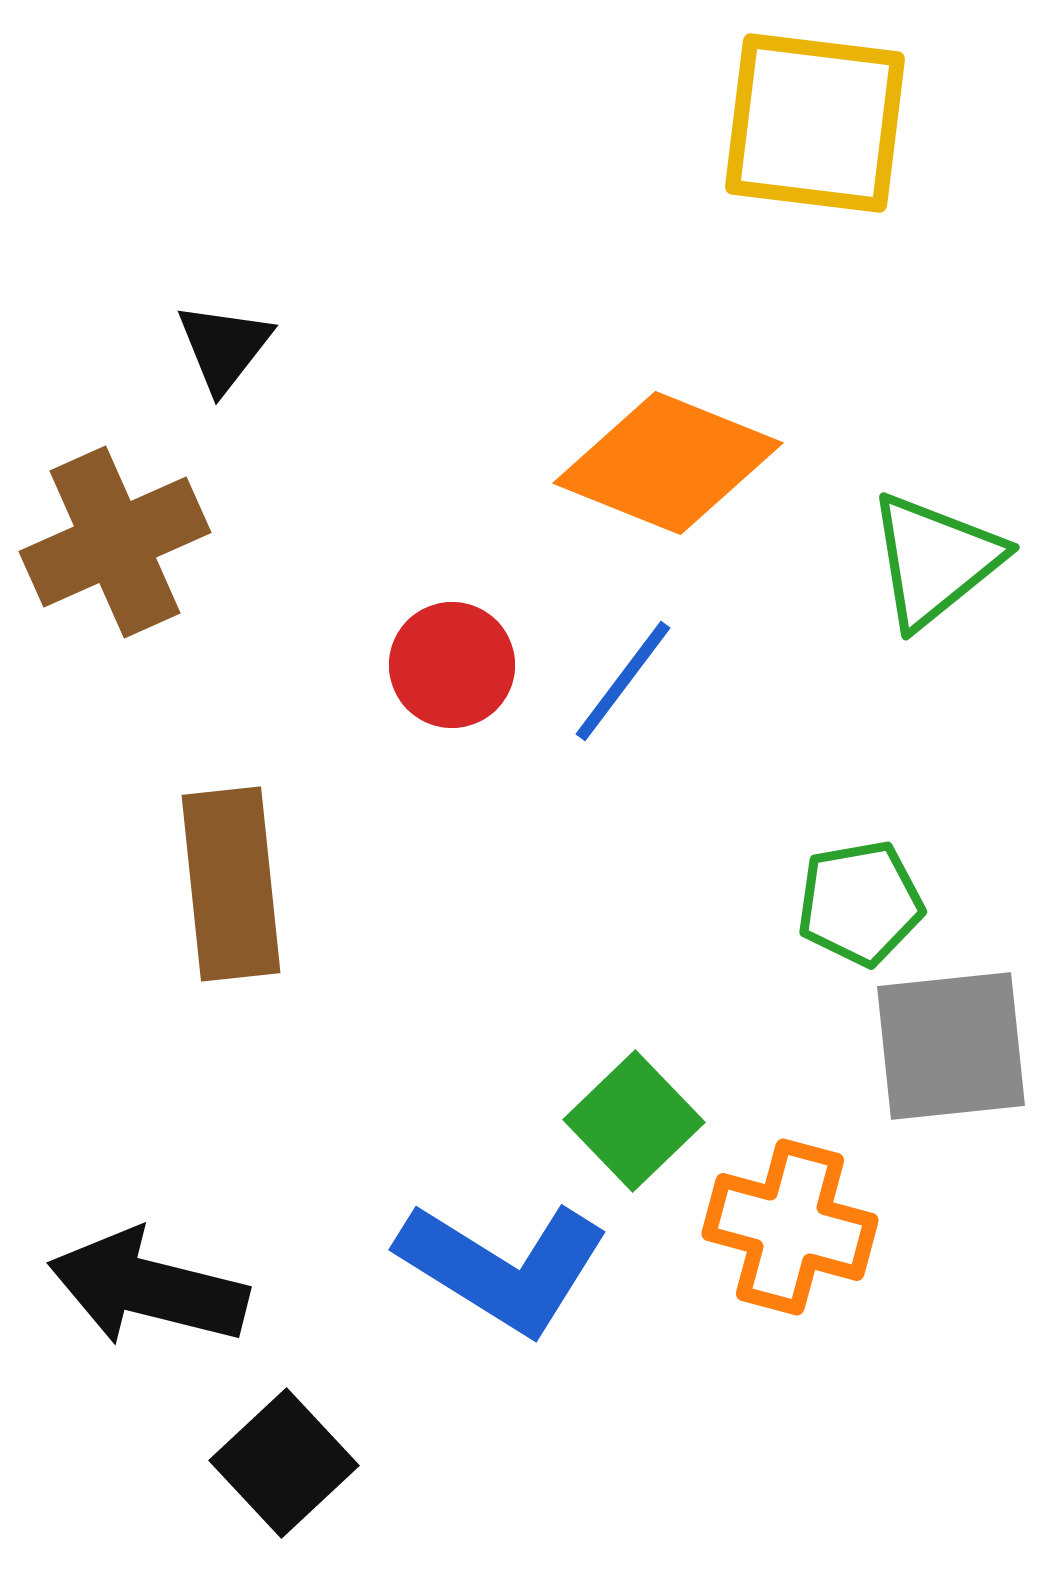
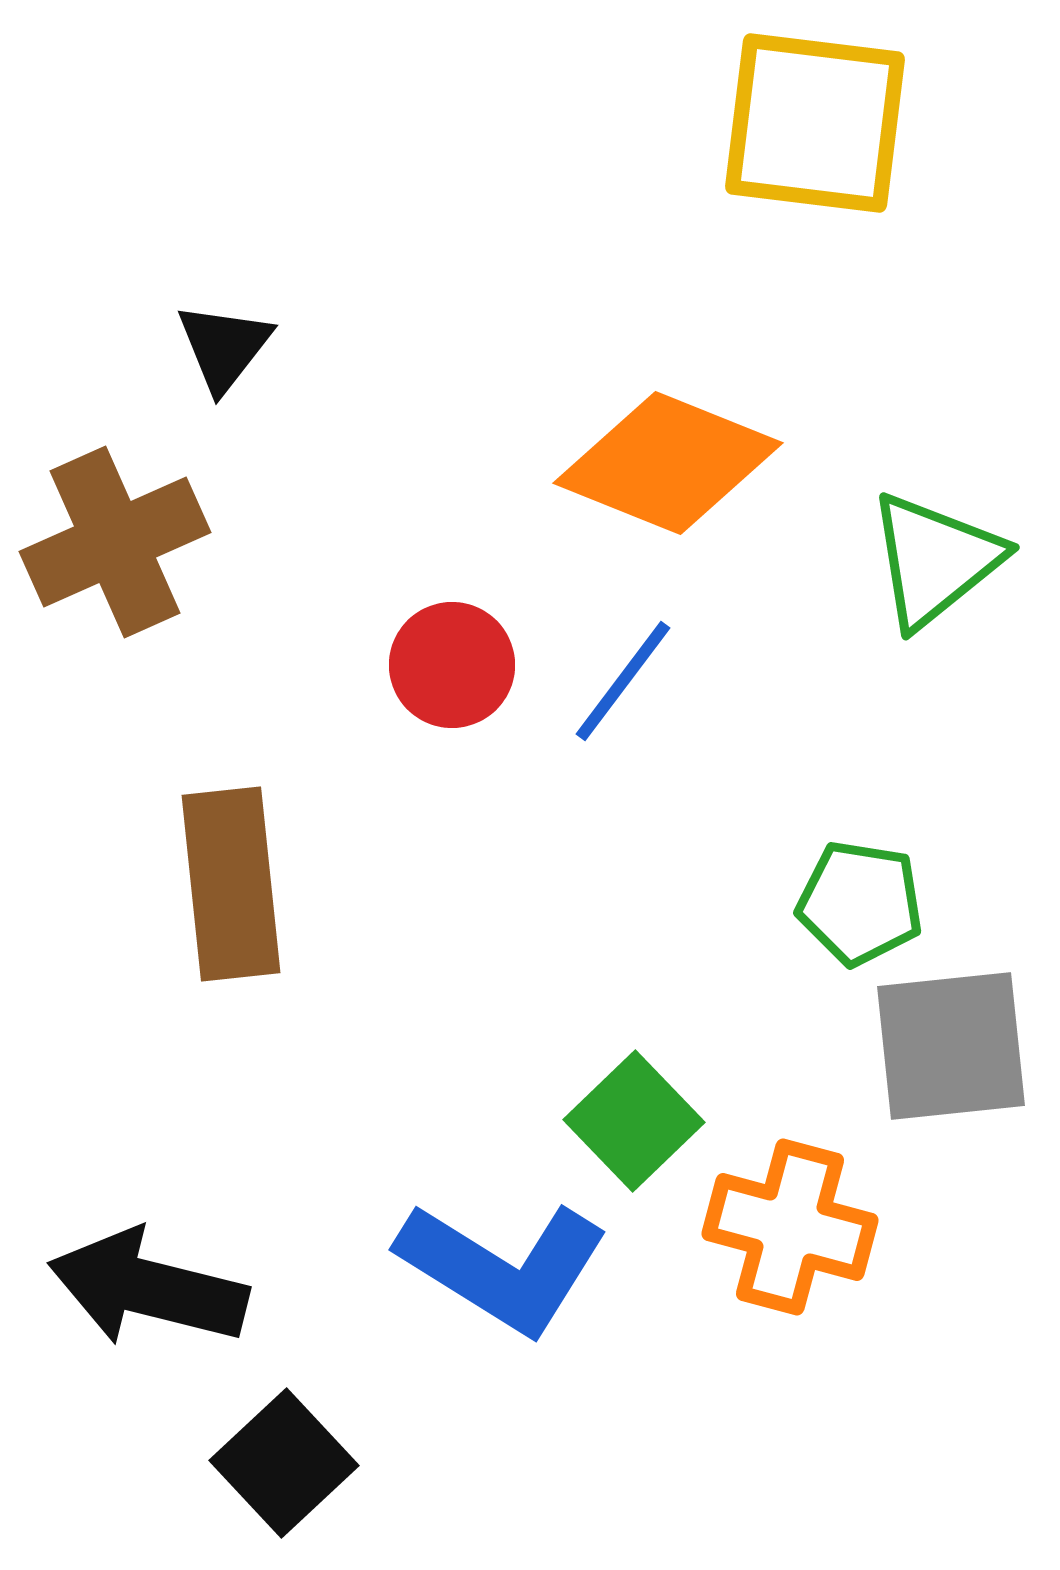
green pentagon: rotated 19 degrees clockwise
